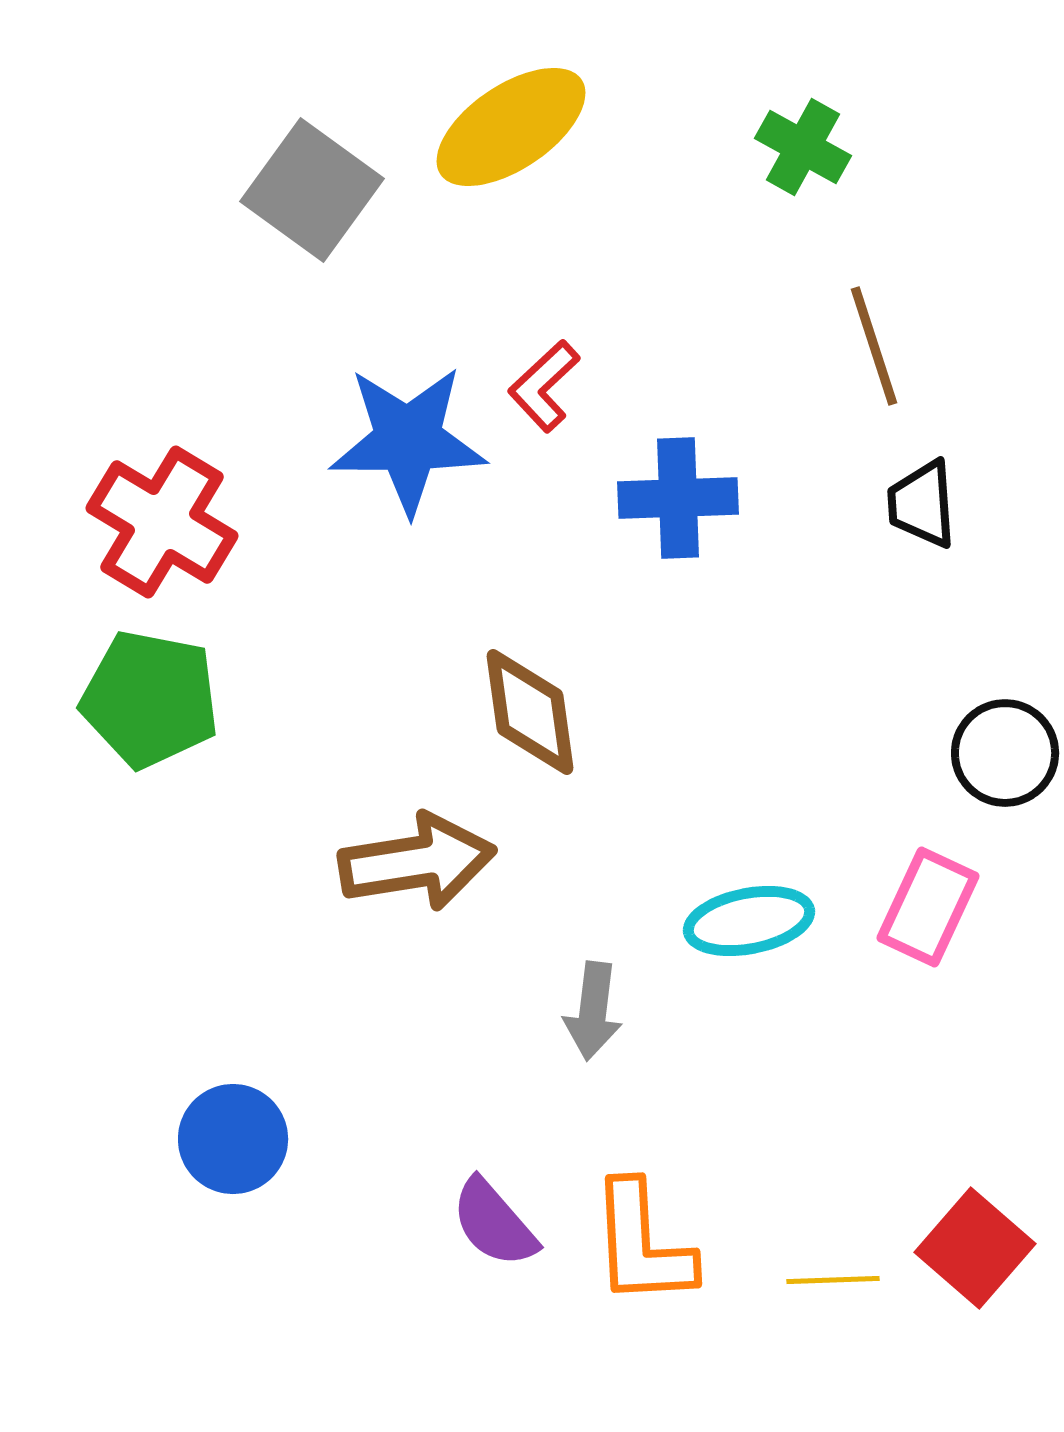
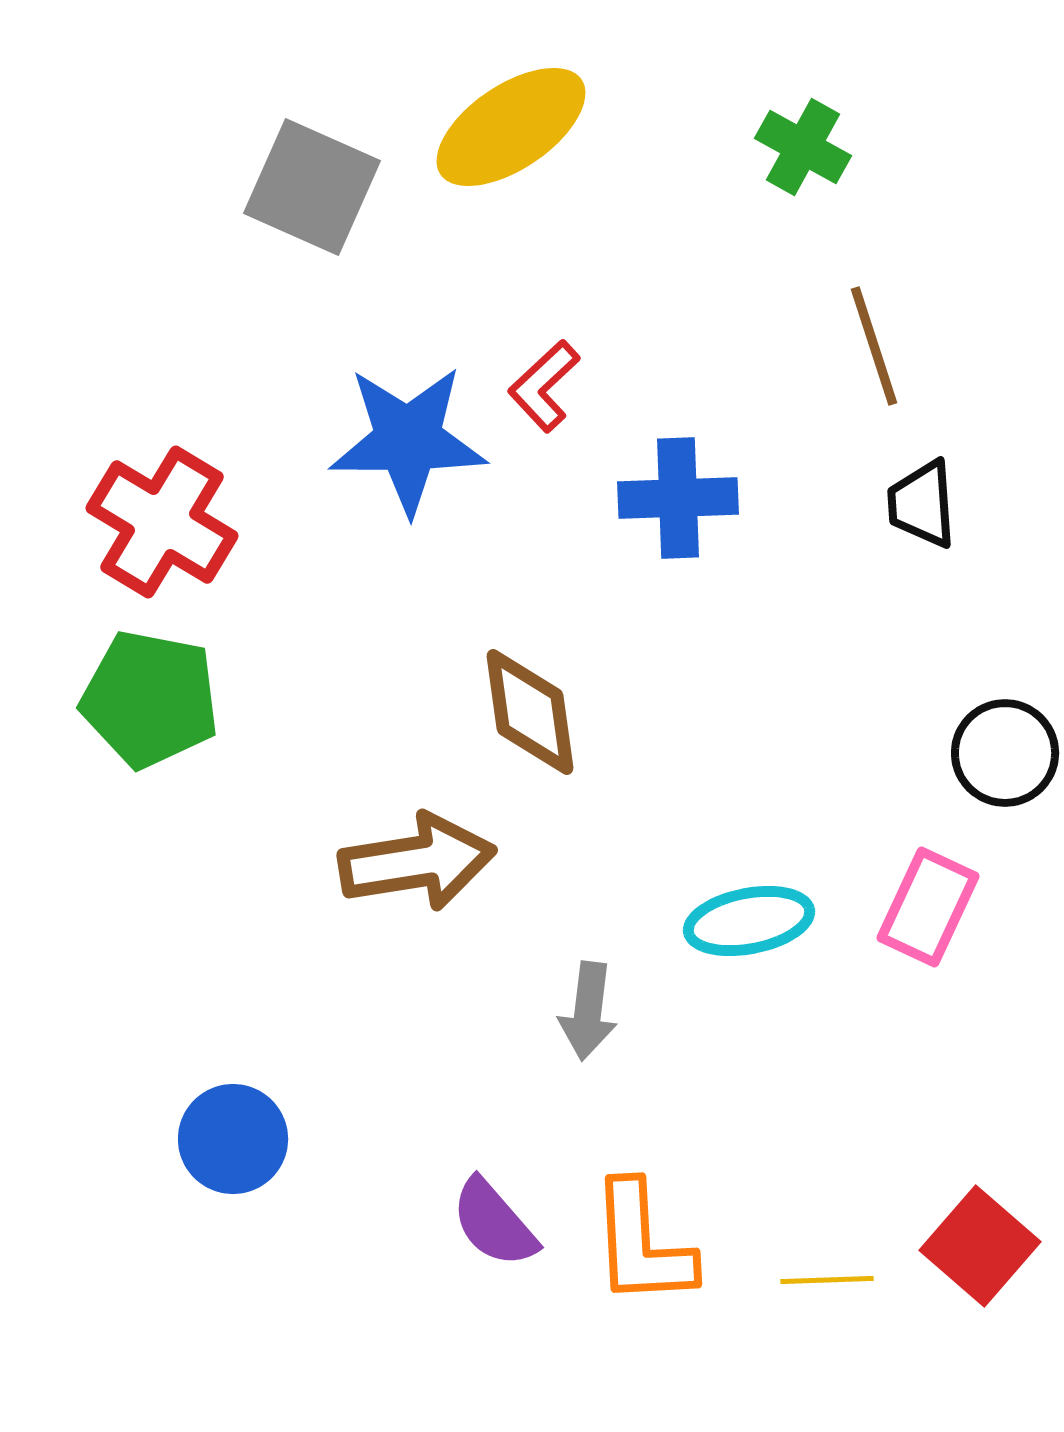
gray square: moved 3 px up; rotated 12 degrees counterclockwise
gray arrow: moved 5 px left
red square: moved 5 px right, 2 px up
yellow line: moved 6 px left
